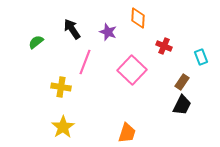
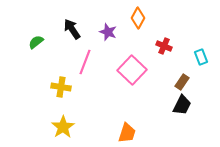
orange diamond: rotated 25 degrees clockwise
